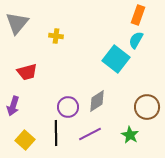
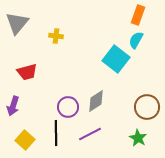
gray diamond: moved 1 px left
green star: moved 8 px right, 3 px down
